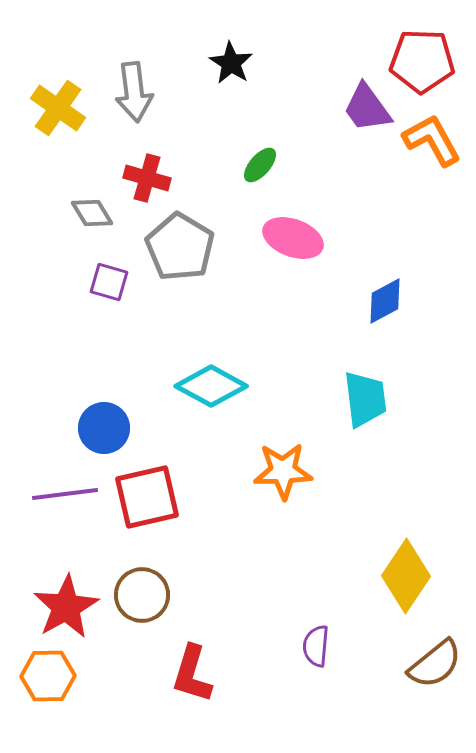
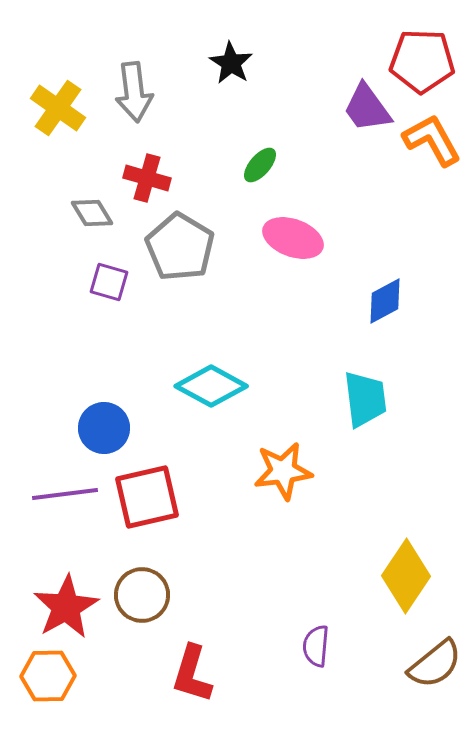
orange star: rotated 6 degrees counterclockwise
